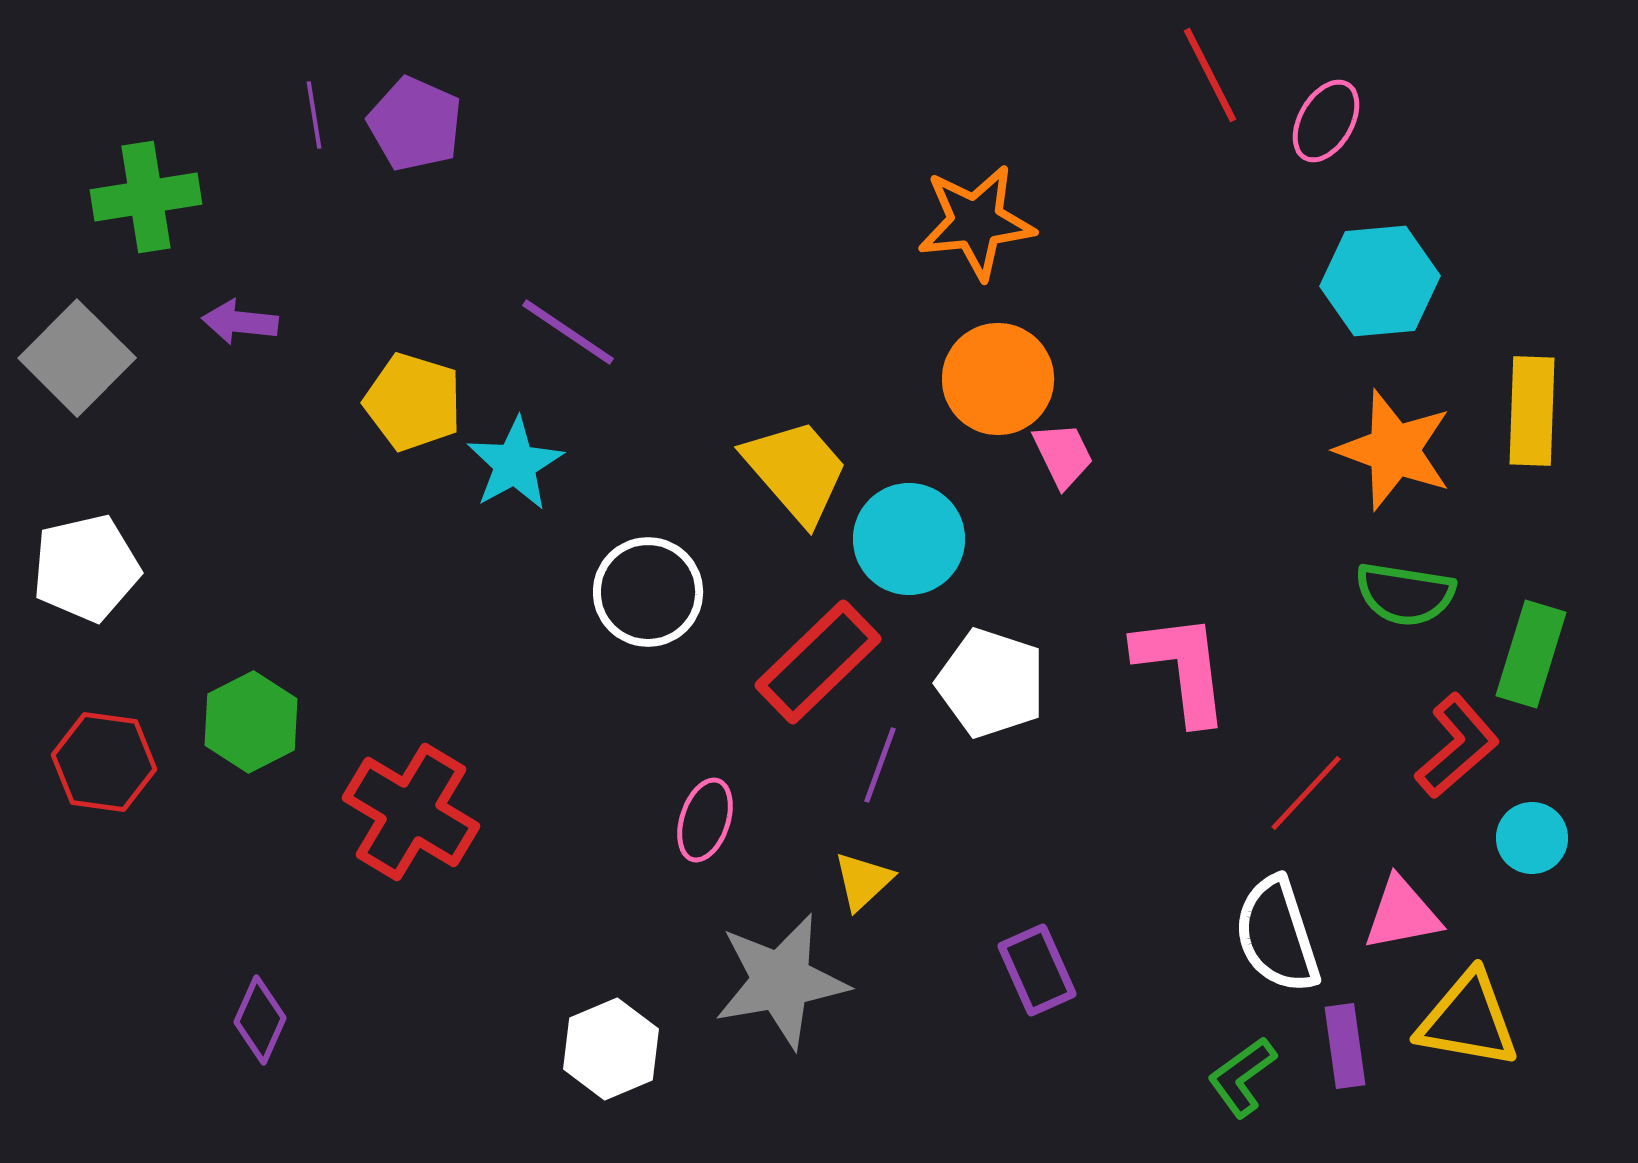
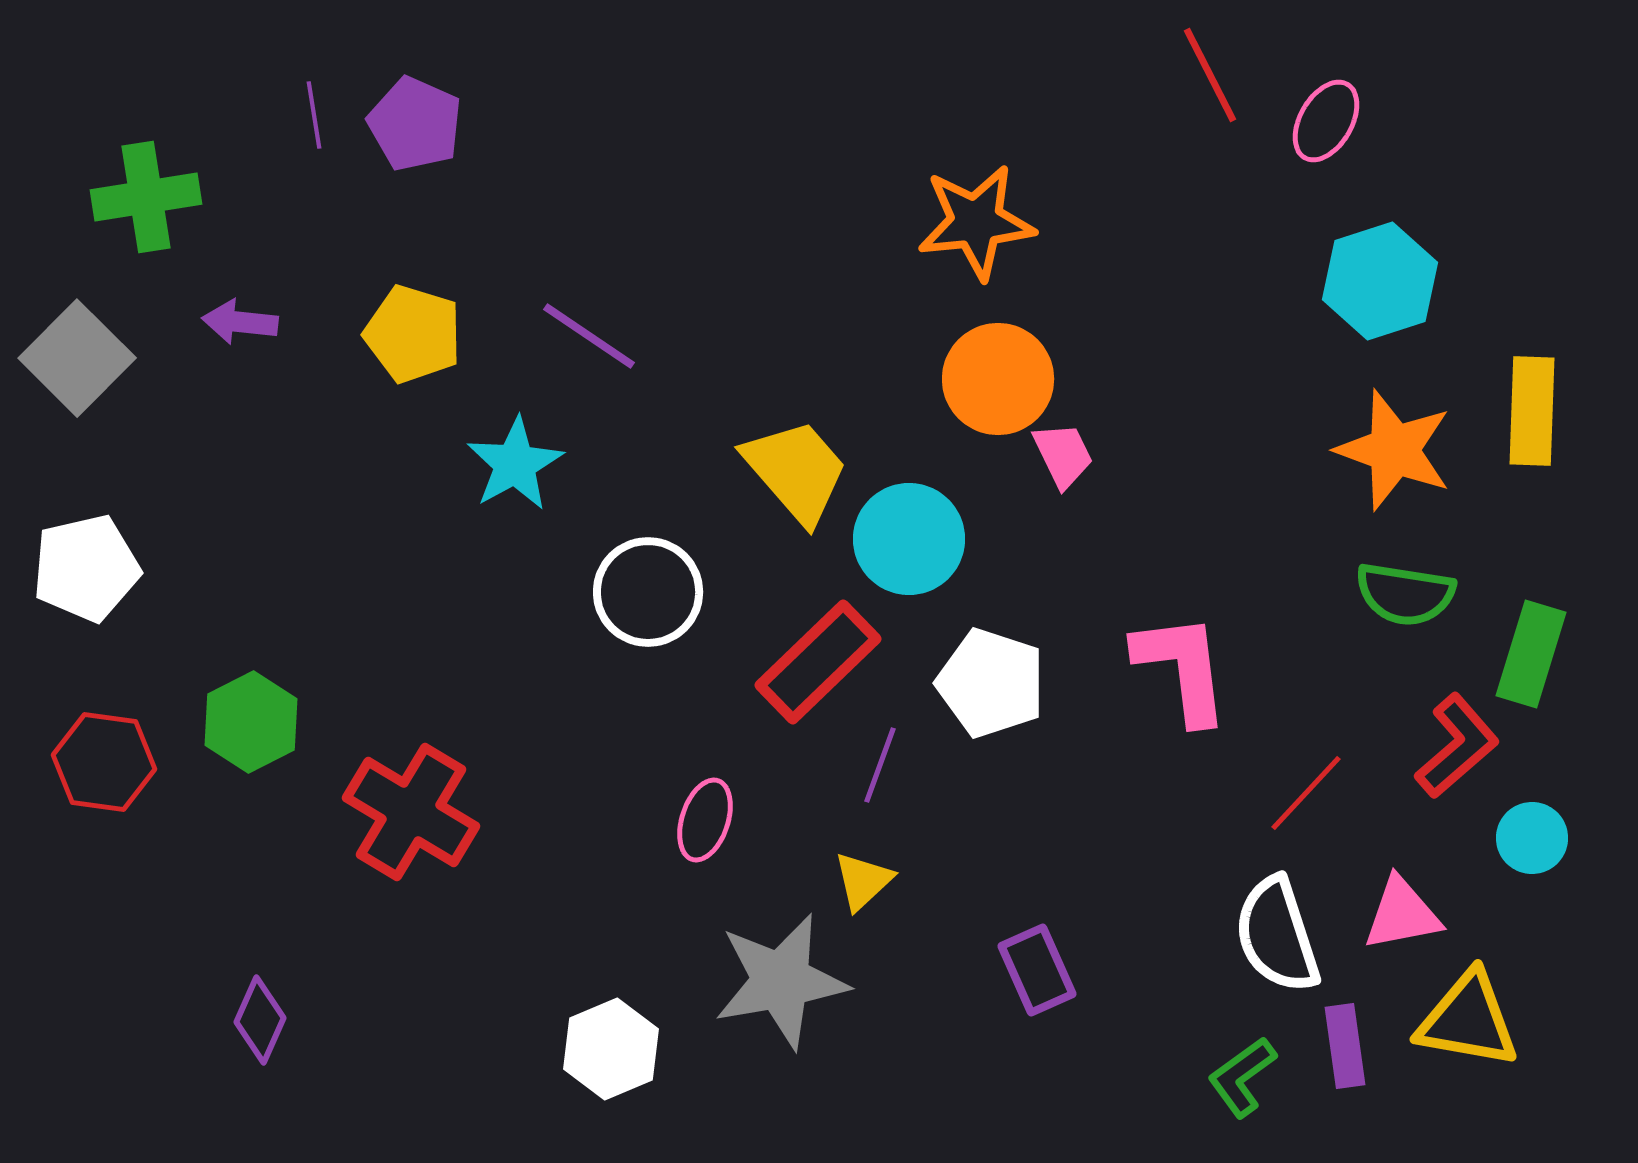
cyan hexagon at (1380, 281): rotated 13 degrees counterclockwise
purple line at (568, 332): moved 21 px right, 4 px down
yellow pentagon at (413, 402): moved 68 px up
